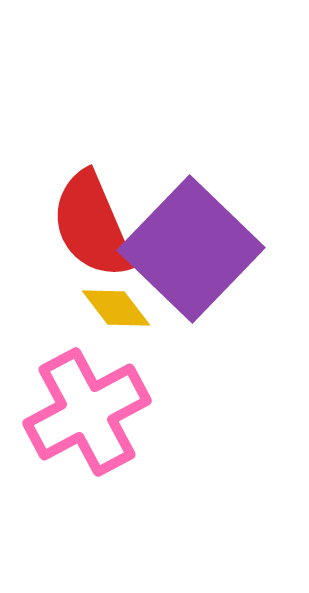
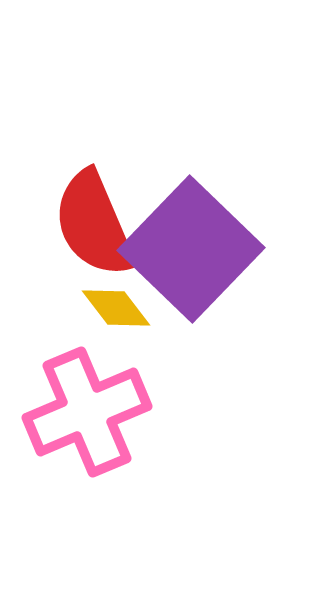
red semicircle: moved 2 px right, 1 px up
pink cross: rotated 5 degrees clockwise
